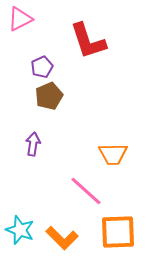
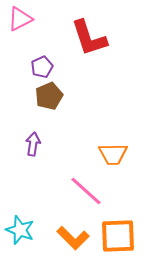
red L-shape: moved 1 px right, 3 px up
orange square: moved 4 px down
orange L-shape: moved 11 px right
